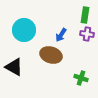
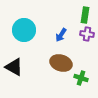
brown ellipse: moved 10 px right, 8 px down
